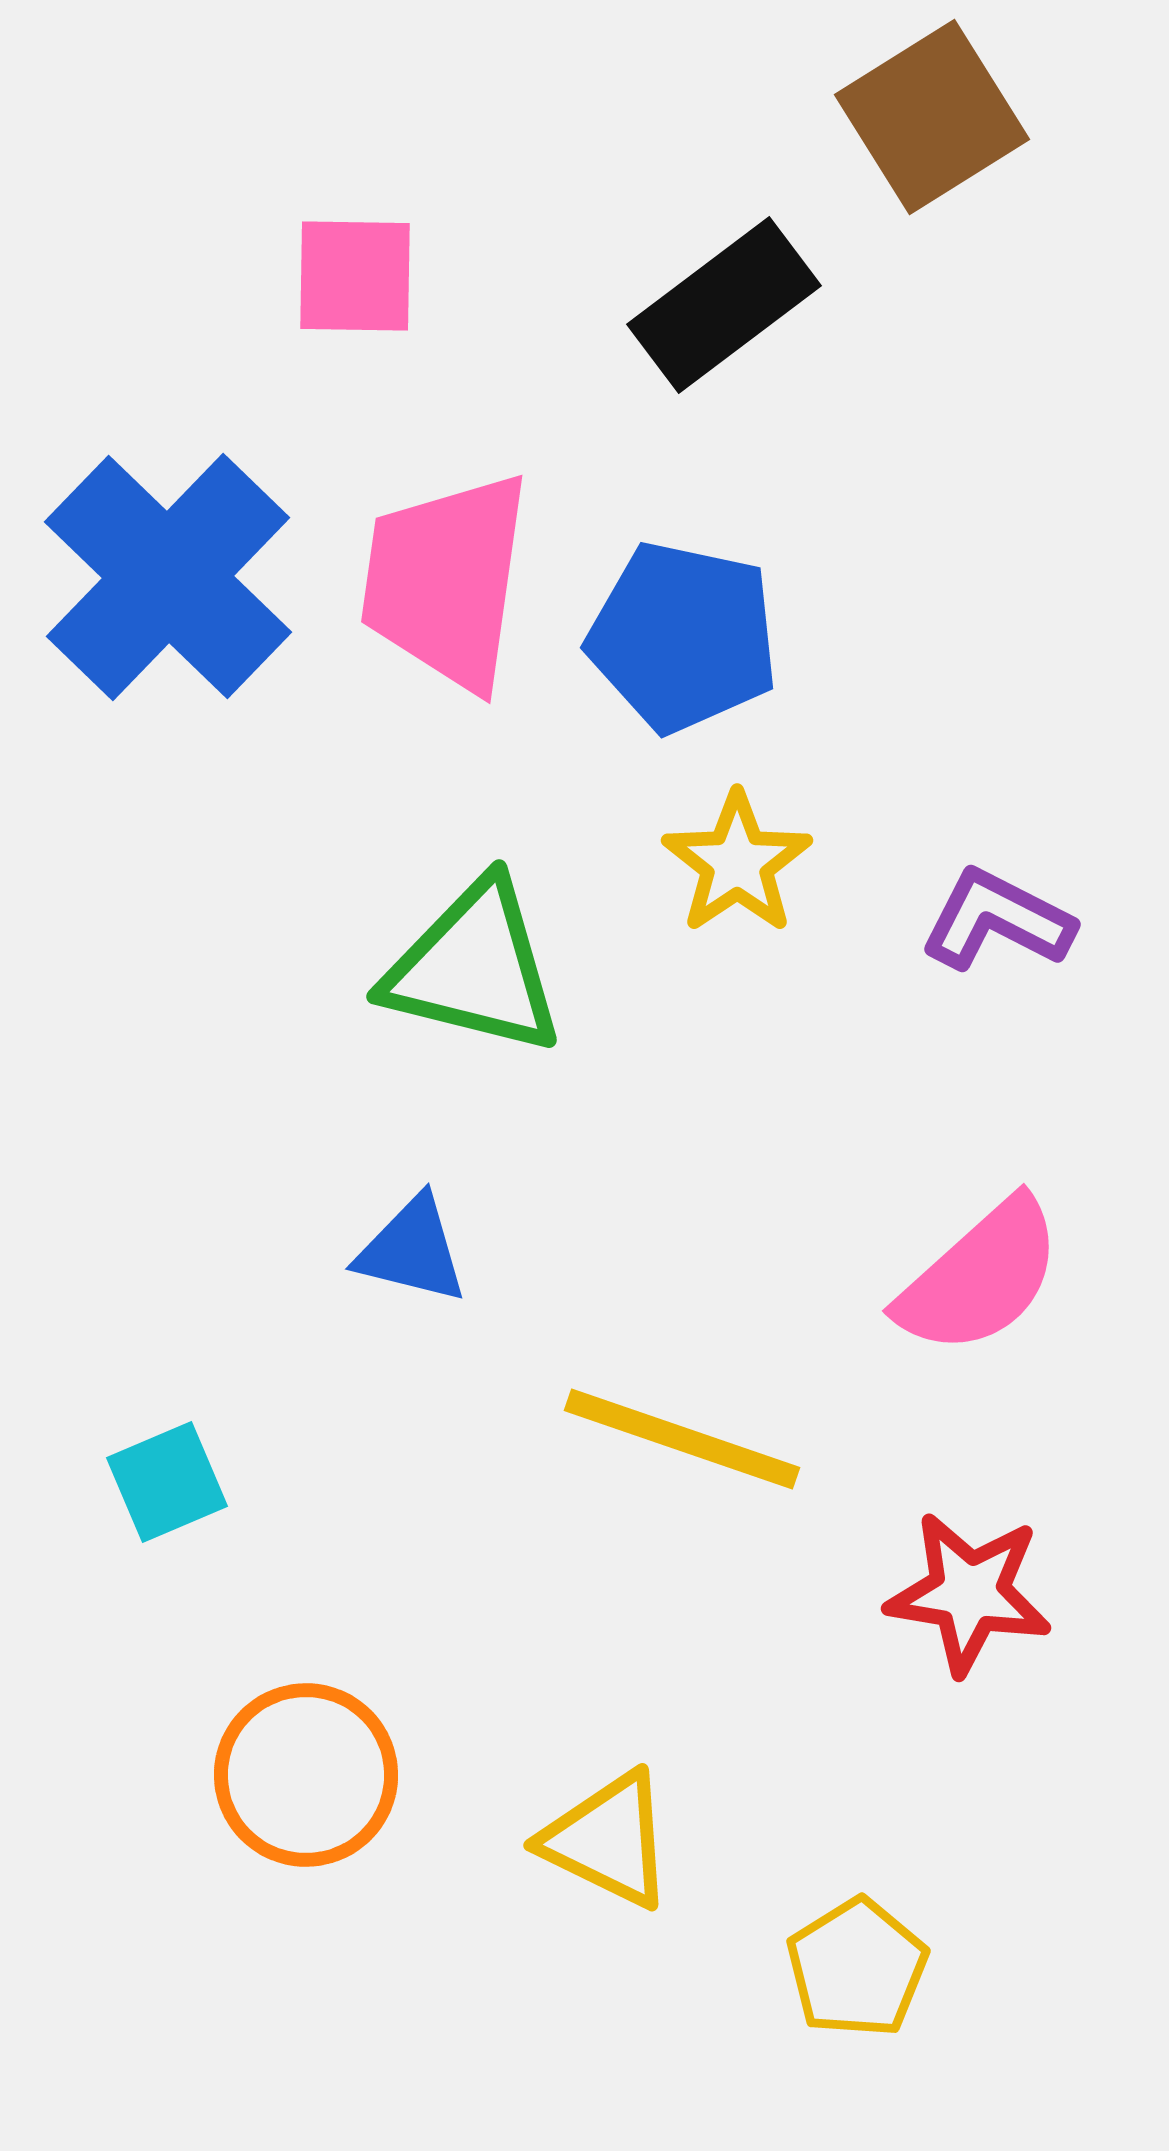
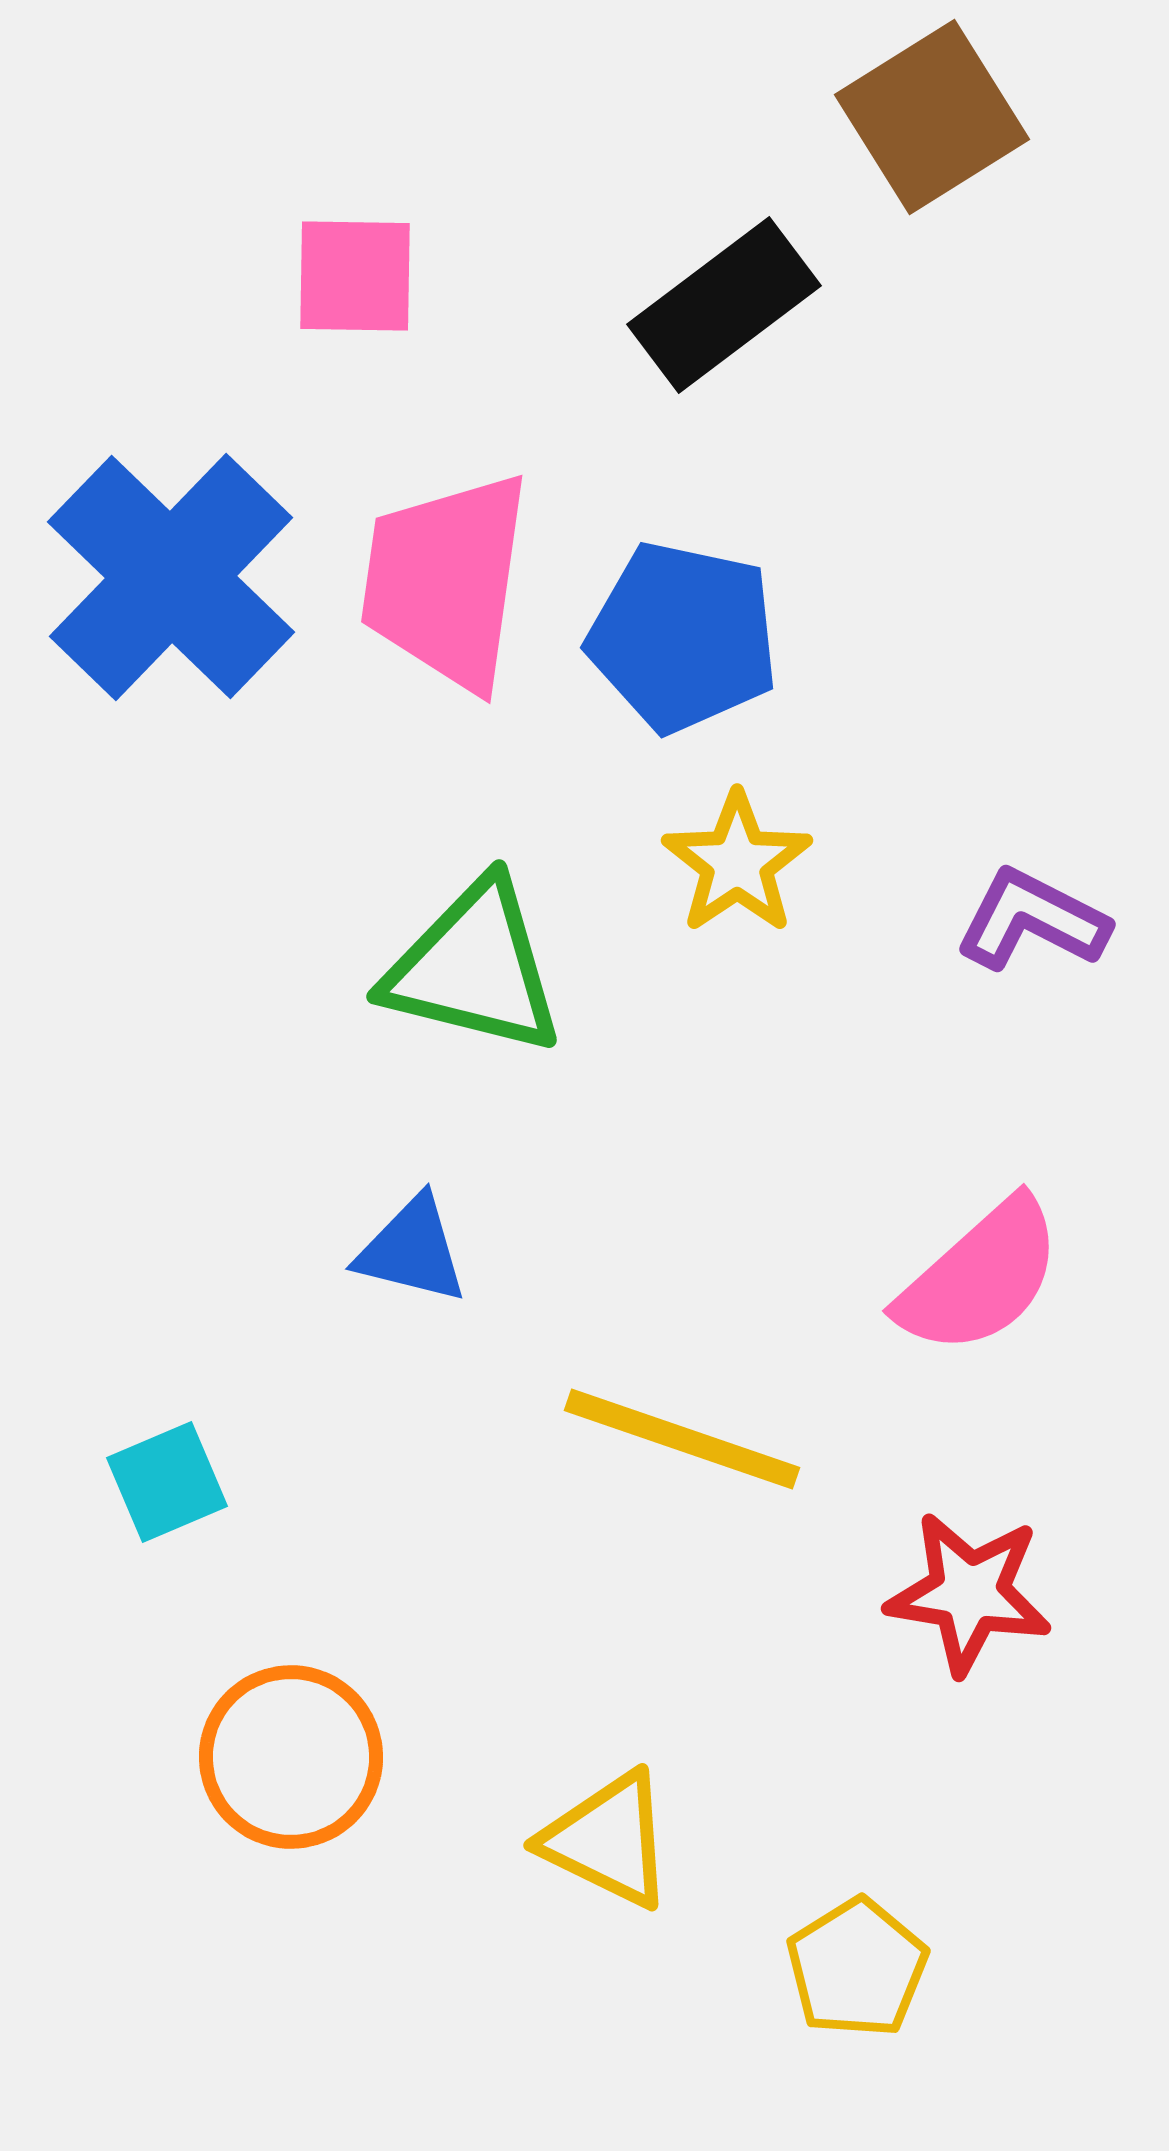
blue cross: moved 3 px right
purple L-shape: moved 35 px right
orange circle: moved 15 px left, 18 px up
